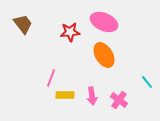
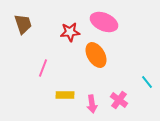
brown trapezoid: rotated 20 degrees clockwise
orange ellipse: moved 8 px left
pink line: moved 8 px left, 10 px up
pink arrow: moved 8 px down
